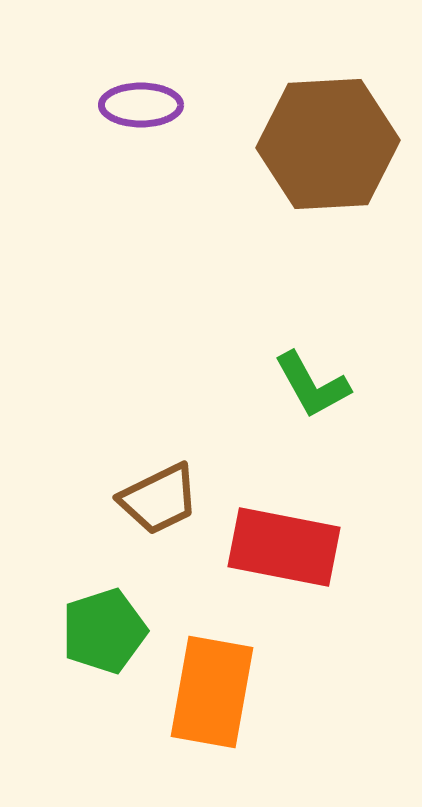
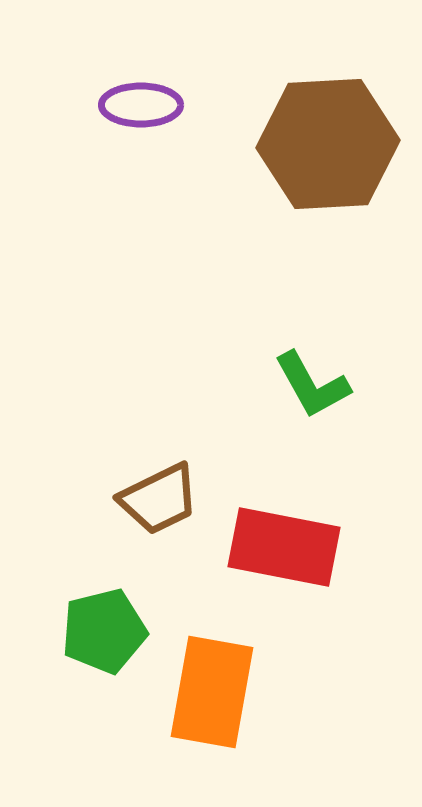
green pentagon: rotated 4 degrees clockwise
